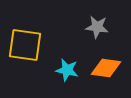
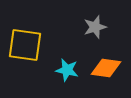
gray star: moved 2 px left; rotated 25 degrees counterclockwise
